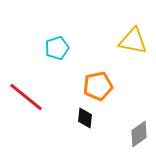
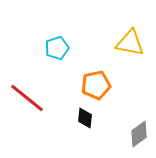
yellow triangle: moved 3 px left, 2 px down
orange pentagon: moved 2 px left, 1 px up
red line: moved 1 px right, 1 px down
